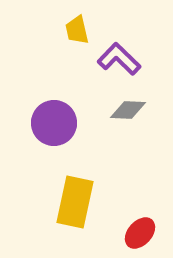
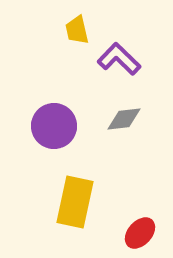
gray diamond: moved 4 px left, 9 px down; rotated 9 degrees counterclockwise
purple circle: moved 3 px down
